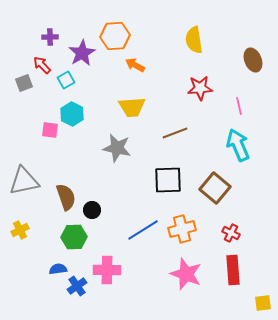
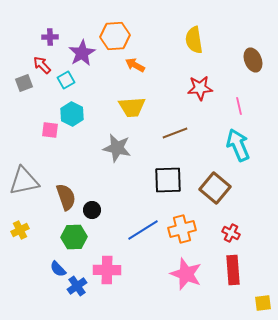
blue semicircle: rotated 126 degrees counterclockwise
